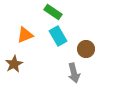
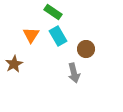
orange triangle: moved 6 px right; rotated 36 degrees counterclockwise
